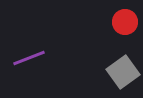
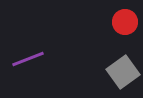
purple line: moved 1 px left, 1 px down
